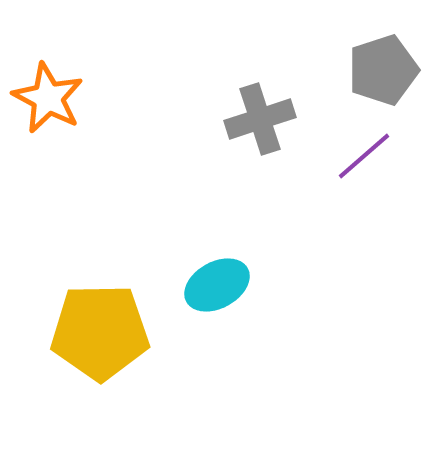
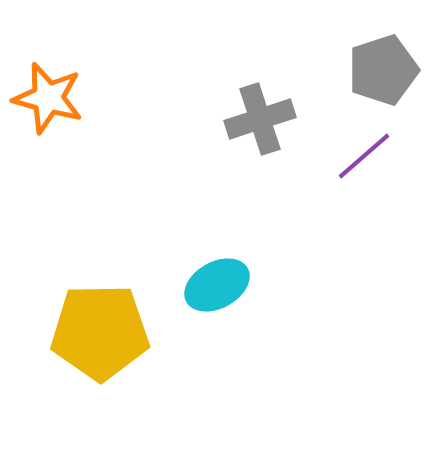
orange star: rotated 12 degrees counterclockwise
